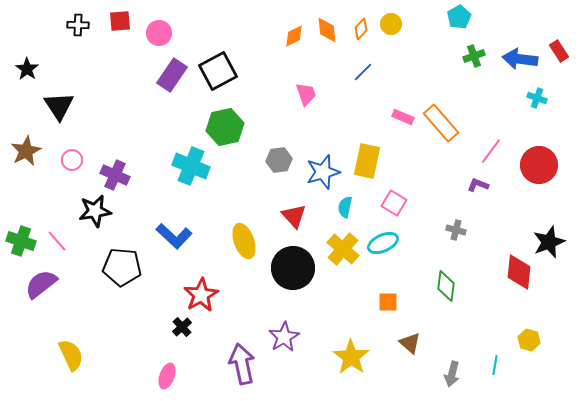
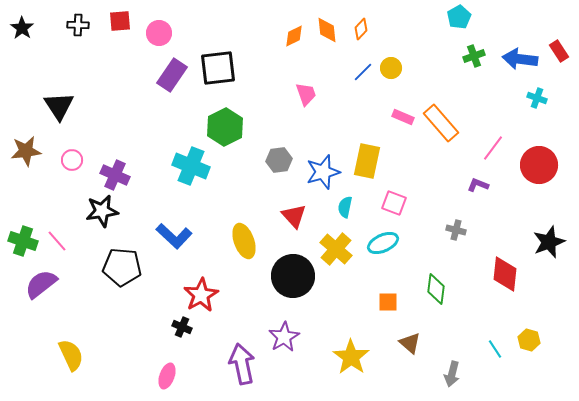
yellow circle at (391, 24): moved 44 px down
black star at (27, 69): moved 5 px left, 41 px up
black square at (218, 71): moved 3 px up; rotated 21 degrees clockwise
green hexagon at (225, 127): rotated 15 degrees counterclockwise
brown star at (26, 151): rotated 20 degrees clockwise
pink line at (491, 151): moved 2 px right, 3 px up
pink square at (394, 203): rotated 10 degrees counterclockwise
black star at (95, 211): moved 7 px right
green cross at (21, 241): moved 2 px right
yellow cross at (343, 249): moved 7 px left
black circle at (293, 268): moved 8 px down
red diamond at (519, 272): moved 14 px left, 2 px down
green diamond at (446, 286): moved 10 px left, 3 px down
black cross at (182, 327): rotated 24 degrees counterclockwise
cyan line at (495, 365): moved 16 px up; rotated 42 degrees counterclockwise
